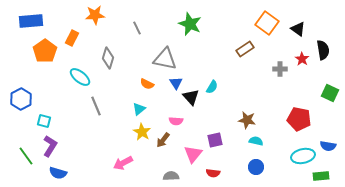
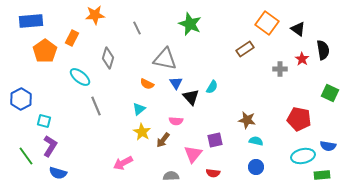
green rectangle at (321, 176): moved 1 px right, 1 px up
